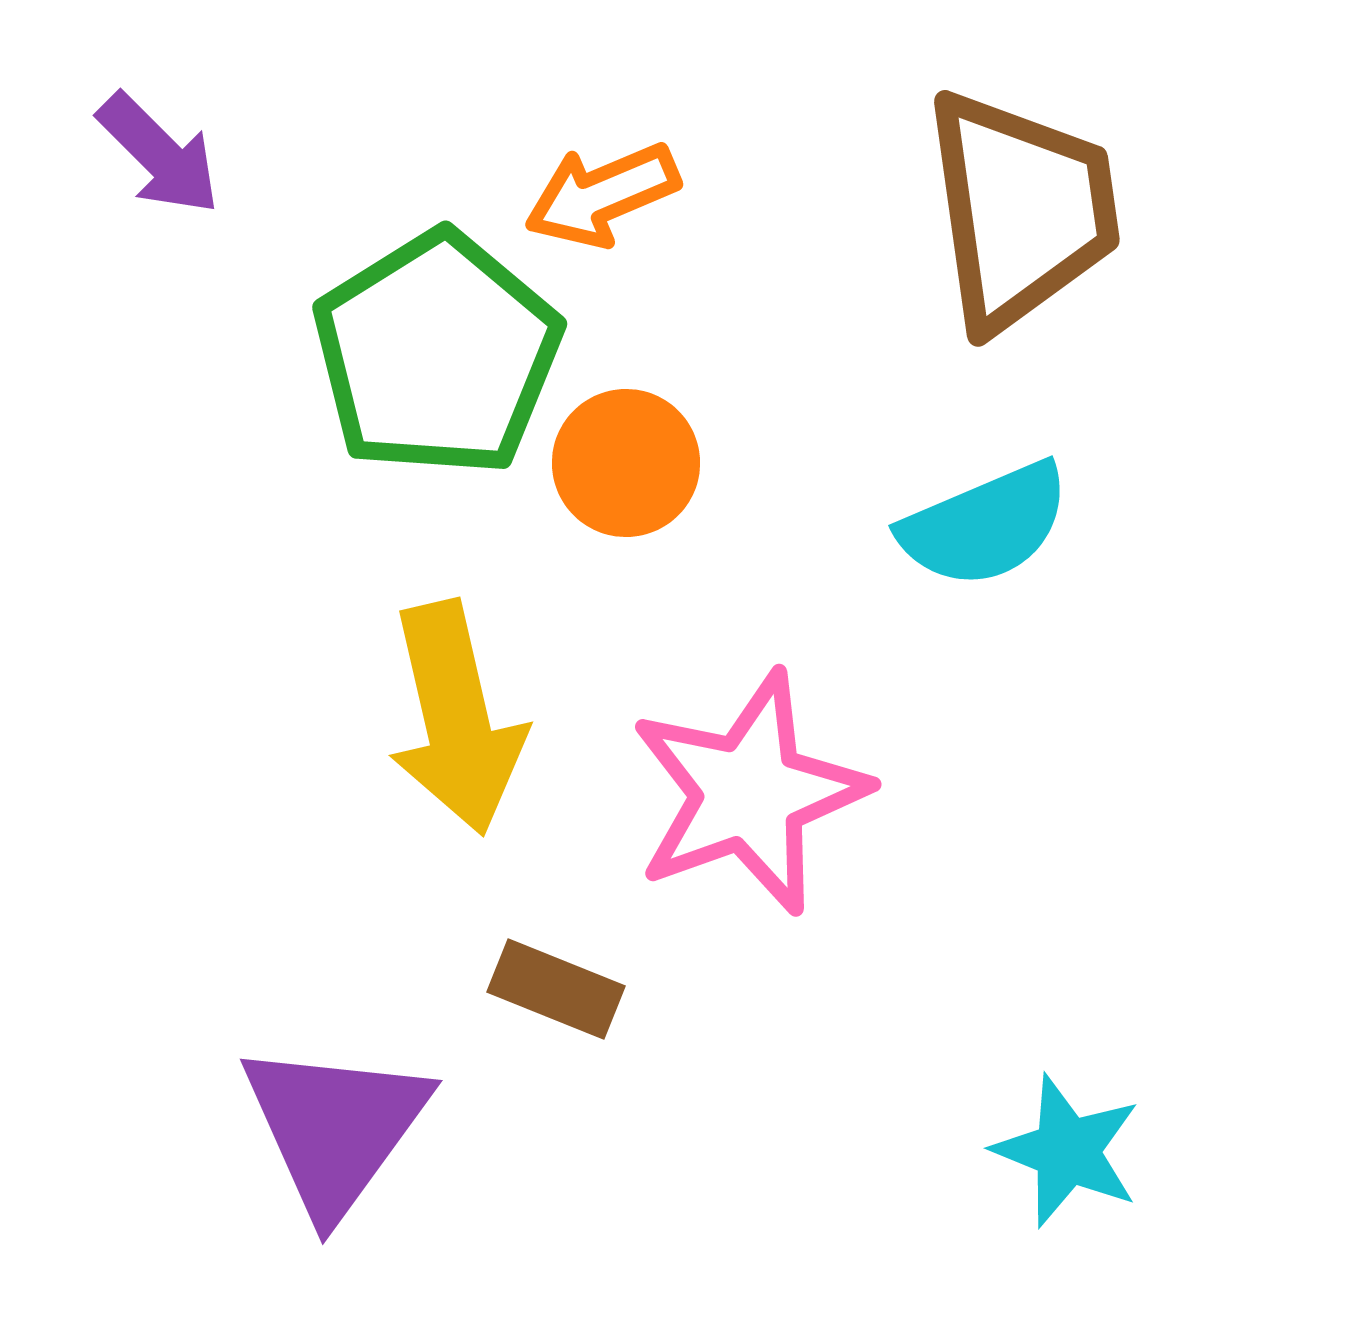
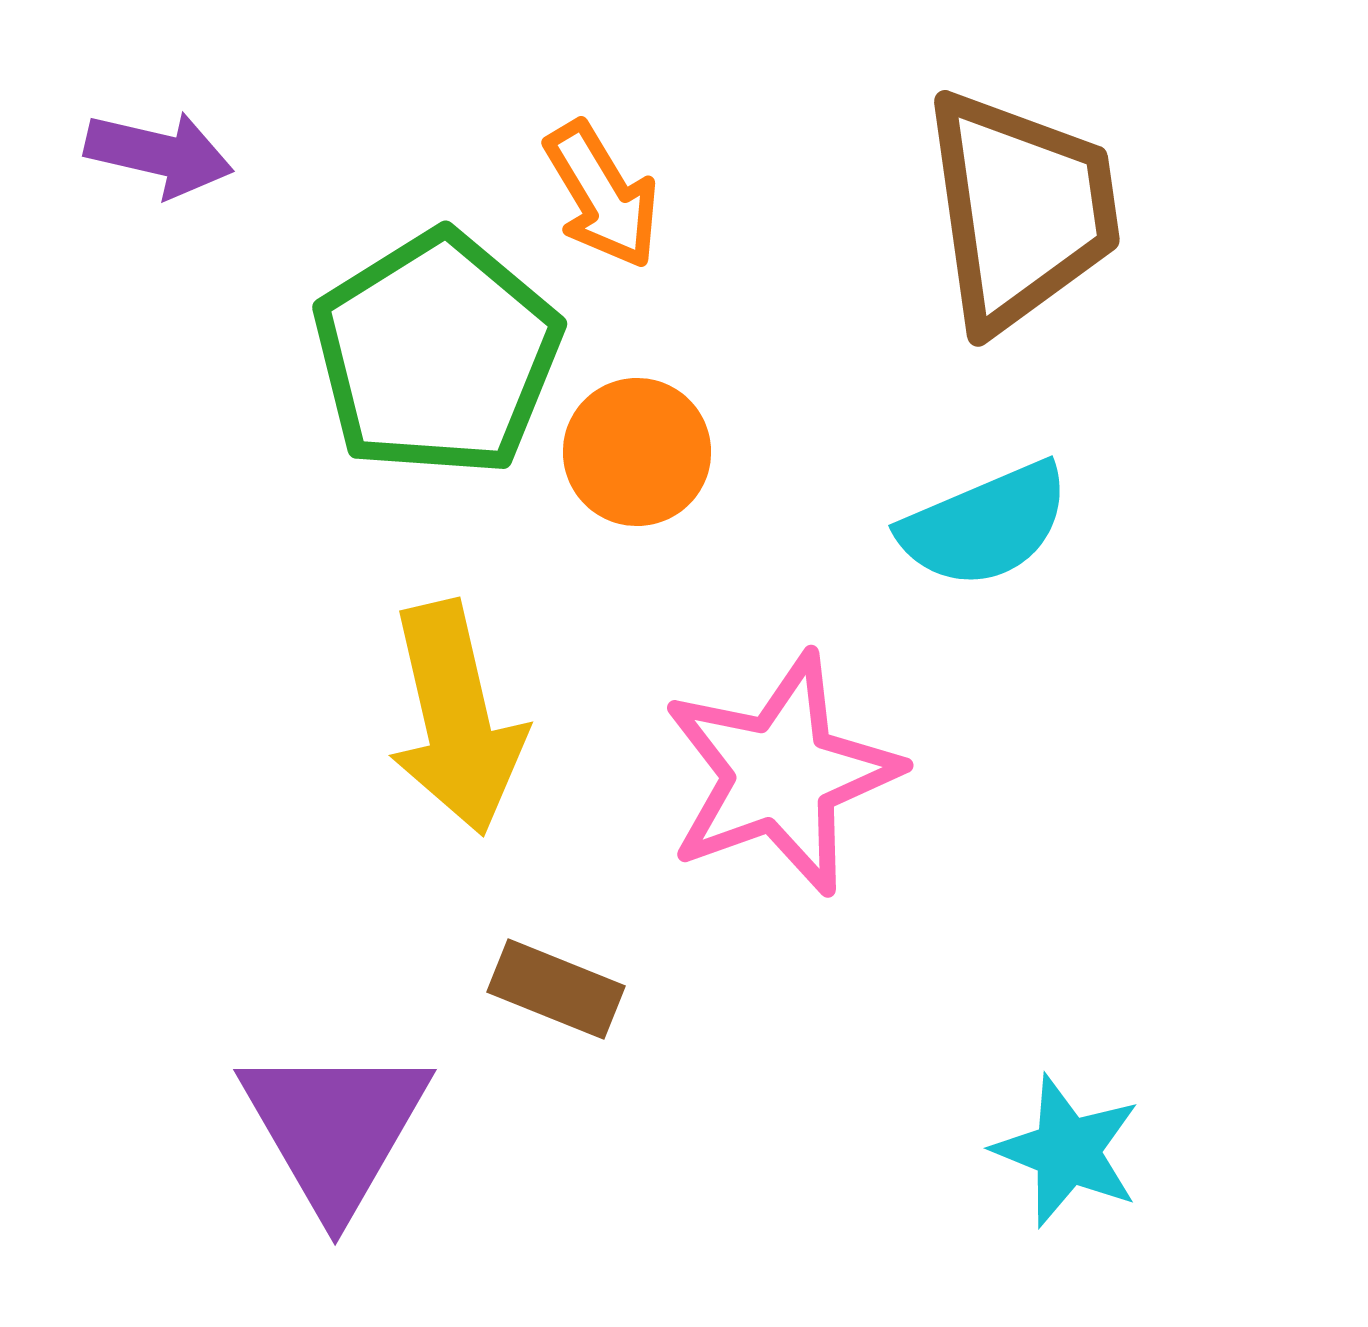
purple arrow: rotated 32 degrees counterclockwise
orange arrow: rotated 98 degrees counterclockwise
orange circle: moved 11 px right, 11 px up
pink star: moved 32 px right, 19 px up
purple triangle: rotated 6 degrees counterclockwise
